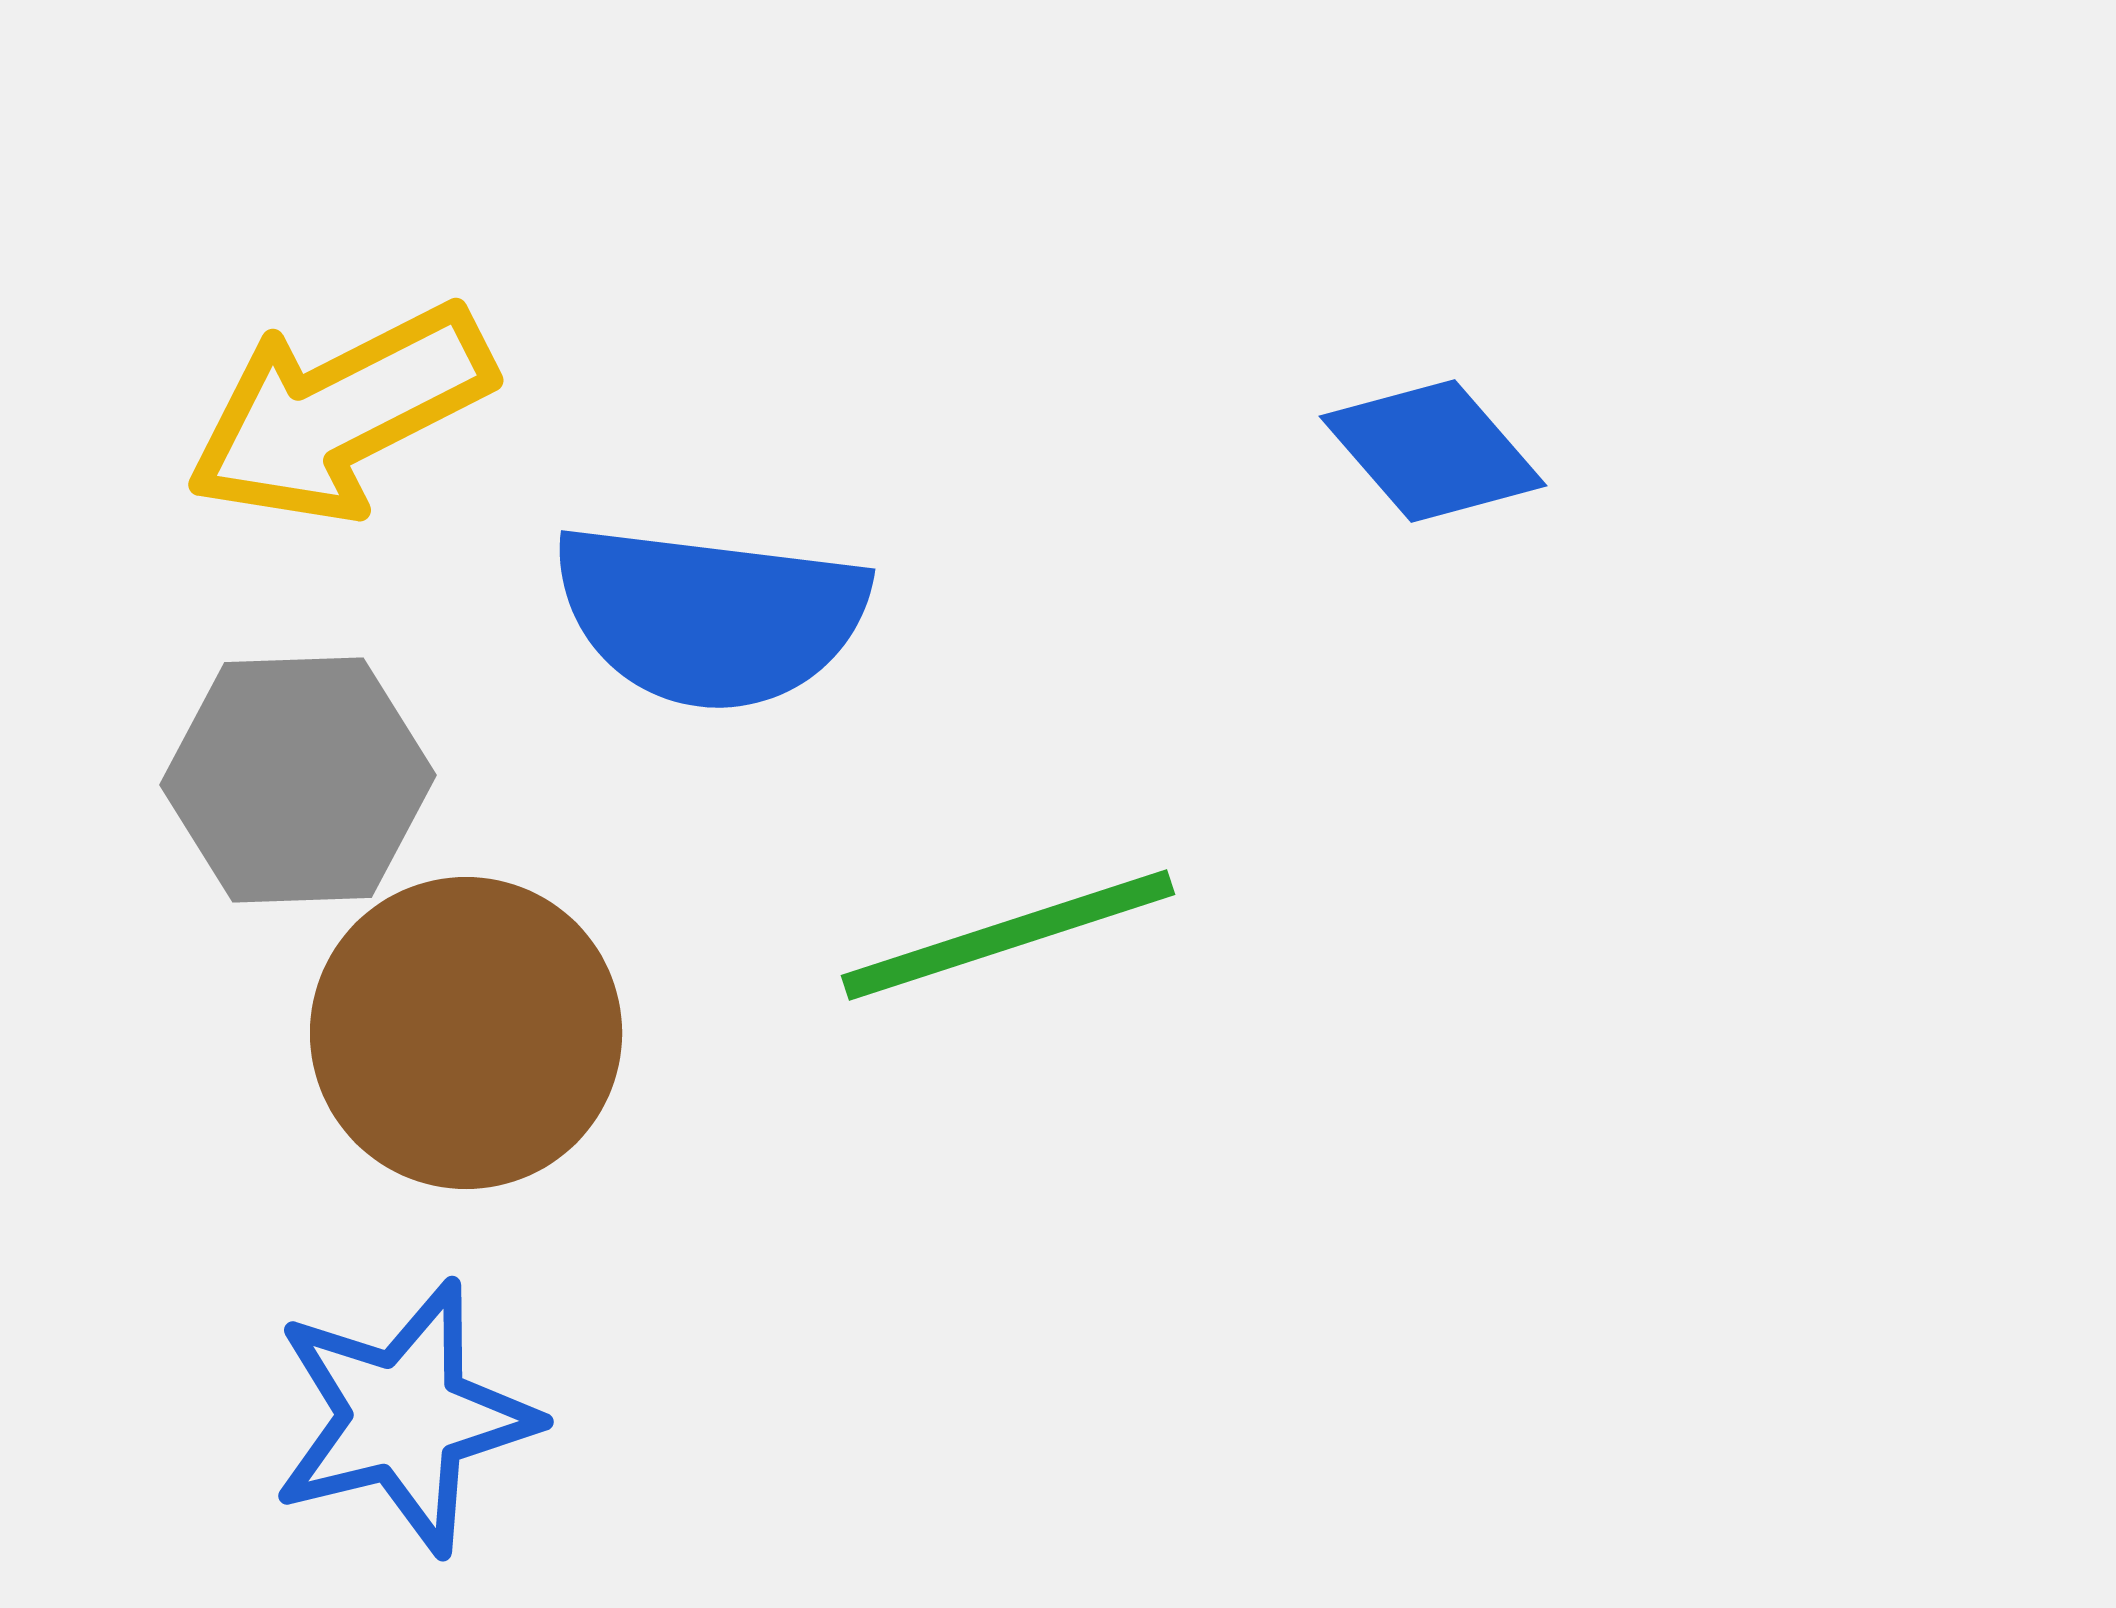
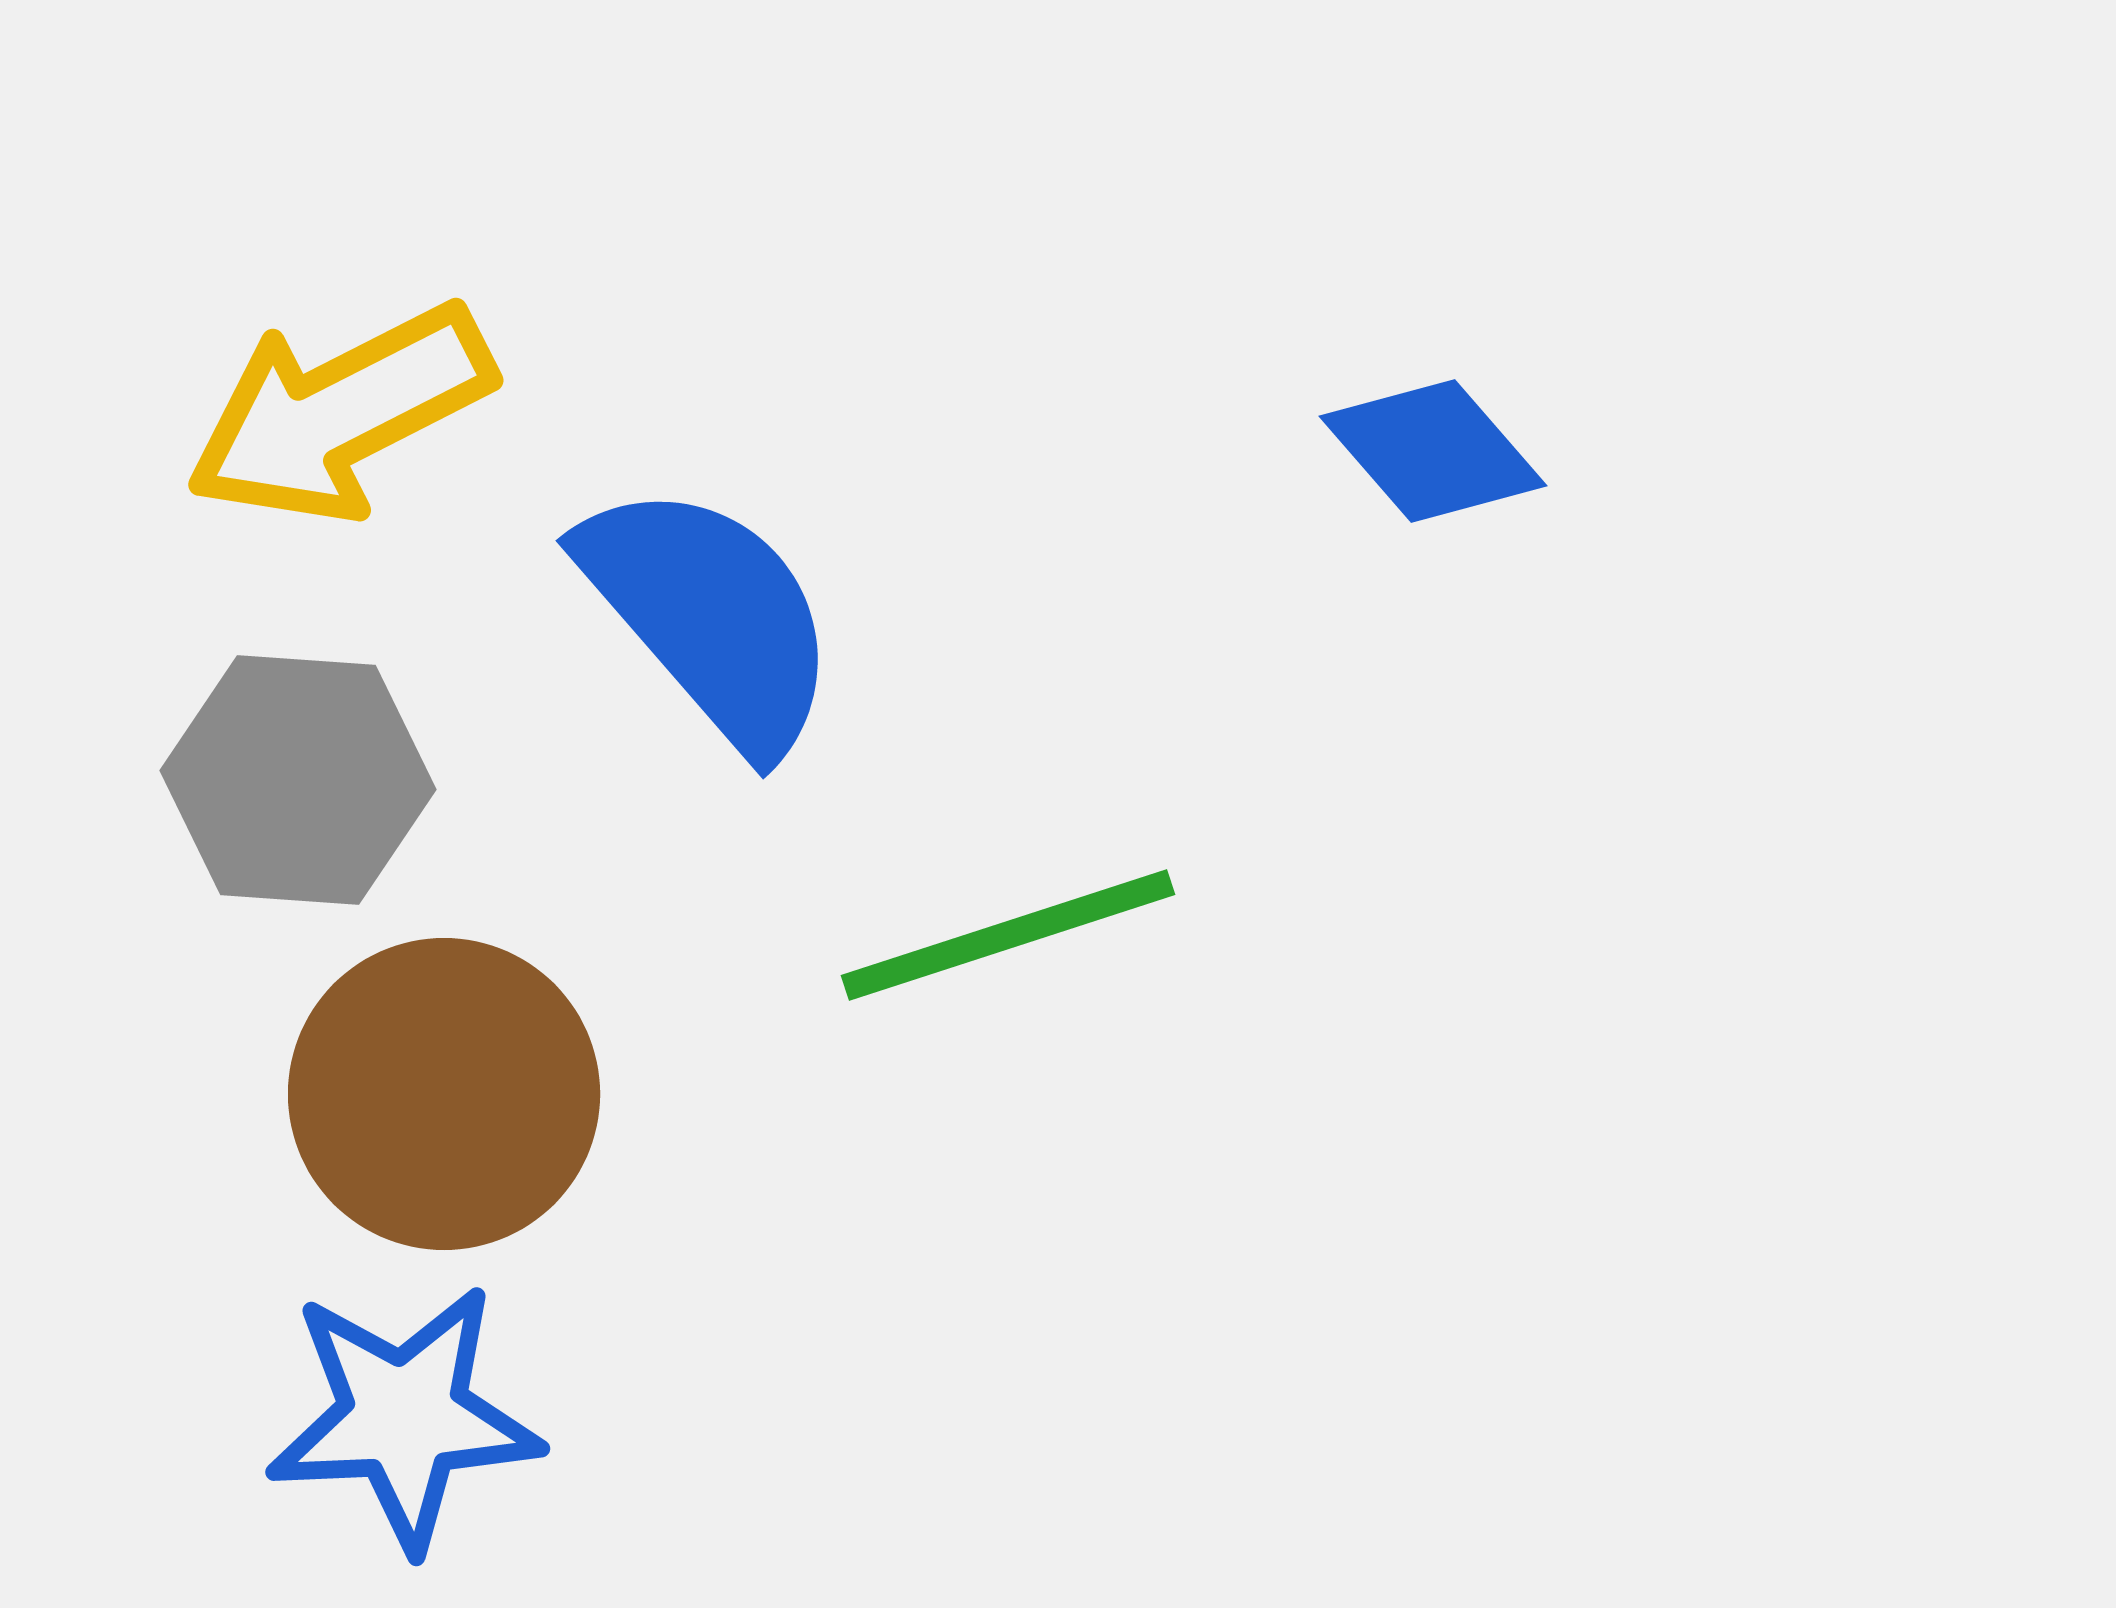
blue semicircle: rotated 138 degrees counterclockwise
gray hexagon: rotated 6 degrees clockwise
brown circle: moved 22 px left, 61 px down
blue star: rotated 11 degrees clockwise
